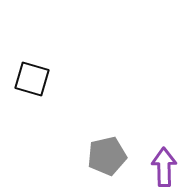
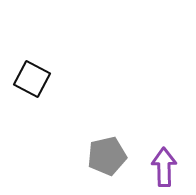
black square: rotated 12 degrees clockwise
